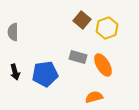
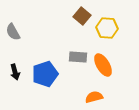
brown square: moved 4 px up
yellow hexagon: rotated 25 degrees clockwise
gray semicircle: rotated 30 degrees counterclockwise
gray rectangle: rotated 12 degrees counterclockwise
blue pentagon: rotated 10 degrees counterclockwise
